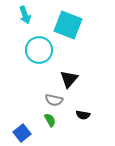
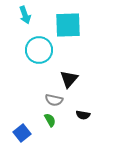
cyan square: rotated 24 degrees counterclockwise
